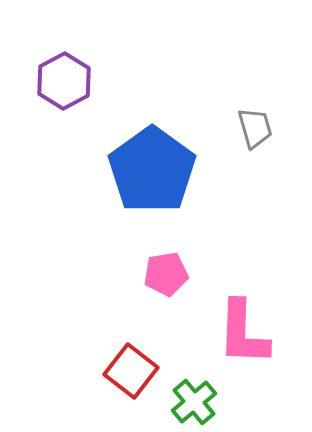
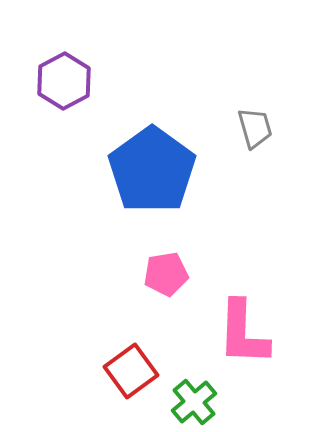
red square: rotated 16 degrees clockwise
